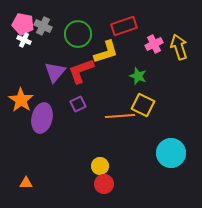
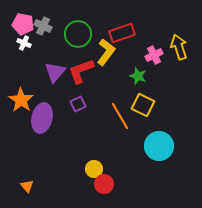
red rectangle: moved 2 px left, 7 px down
white cross: moved 3 px down
pink cross: moved 11 px down
yellow L-shape: rotated 36 degrees counterclockwise
orange line: rotated 64 degrees clockwise
cyan circle: moved 12 px left, 7 px up
yellow circle: moved 6 px left, 3 px down
orange triangle: moved 1 px right, 3 px down; rotated 48 degrees clockwise
